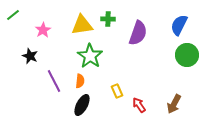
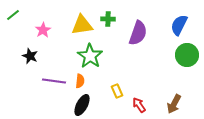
purple line: rotated 55 degrees counterclockwise
